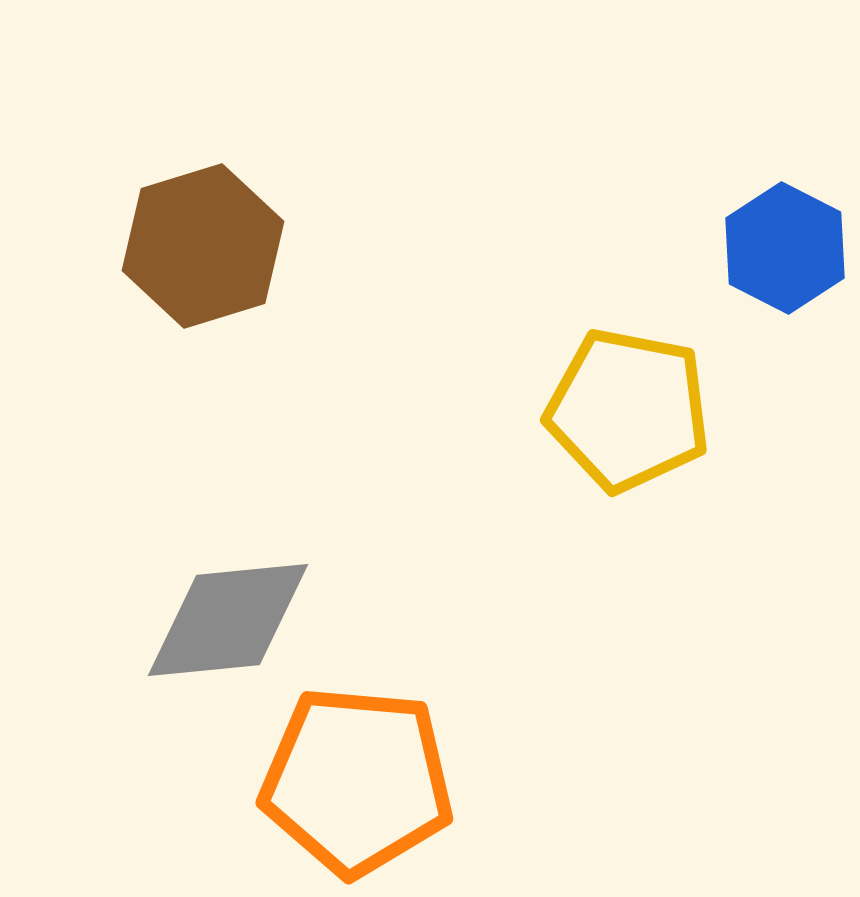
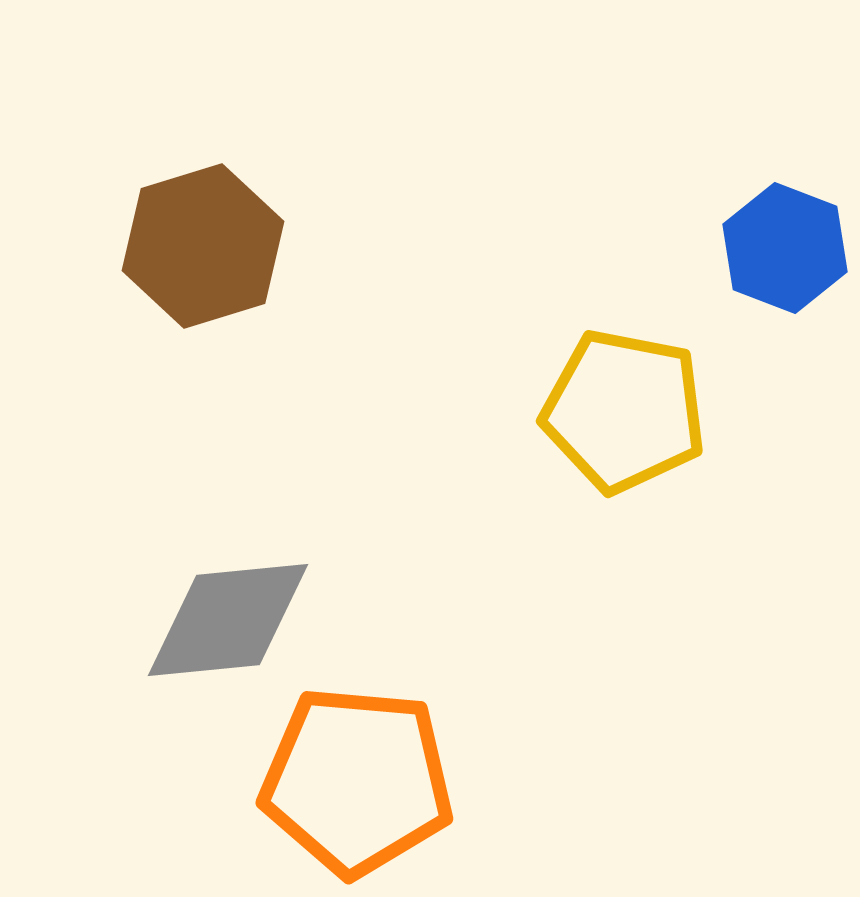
blue hexagon: rotated 6 degrees counterclockwise
yellow pentagon: moved 4 px left, 1 px down
